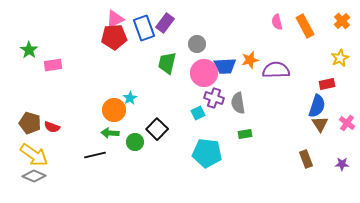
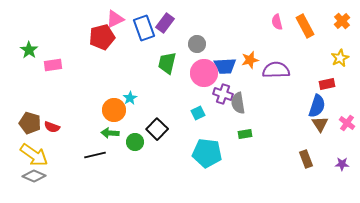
red pentagon: moved 12 px left; rotated 10 degrees counterclockwise
purple cross: moved 9 px right, 4 px up
